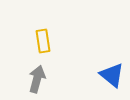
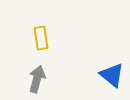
yellow rectangle: moved 2 px left, 3 px up
